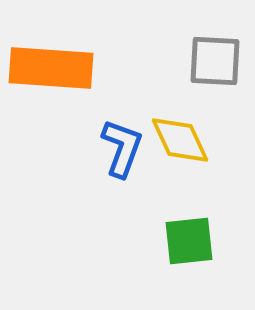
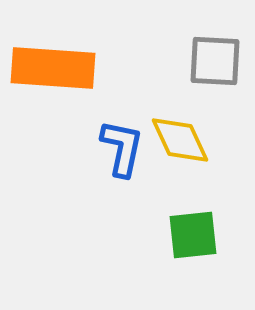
orange rectangle: moved 2 px right
blue L-shape: rotated 8 degrees counterclockwise
green square: moved 4 px right, 6 px up
